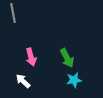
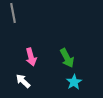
cyan star: moved 2 px down; rotated 21 degrees counterclockwise
